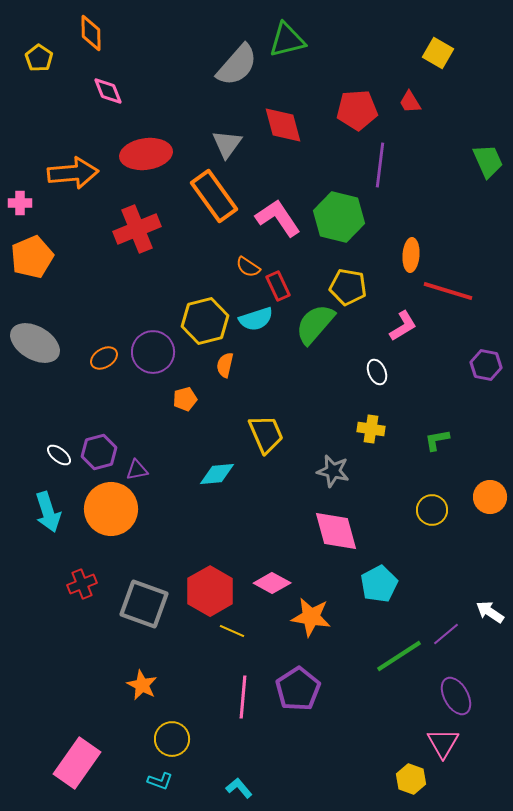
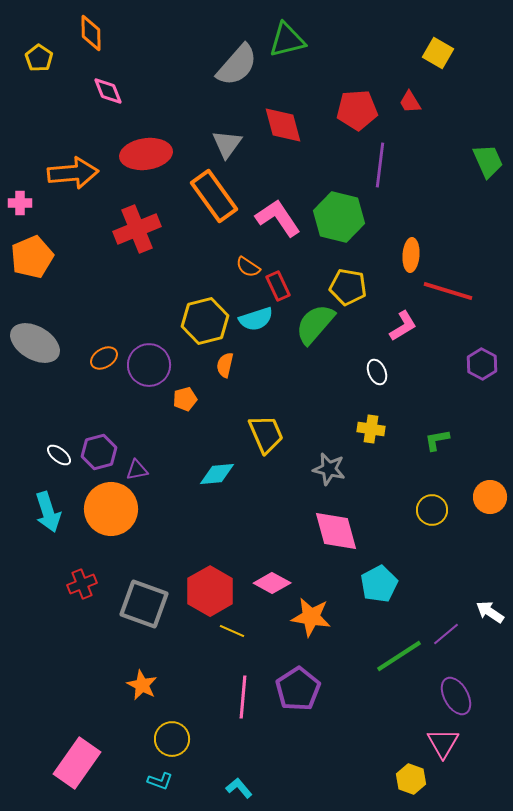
purple circle at (153, 352): moved 4 px left, 13 px down
purple hexagon at (486, 365): moved 4 px left, 1 px up; rotated 16 degrees clockwise
gray star at (333, 471): moved 4 px left, 2 px up
